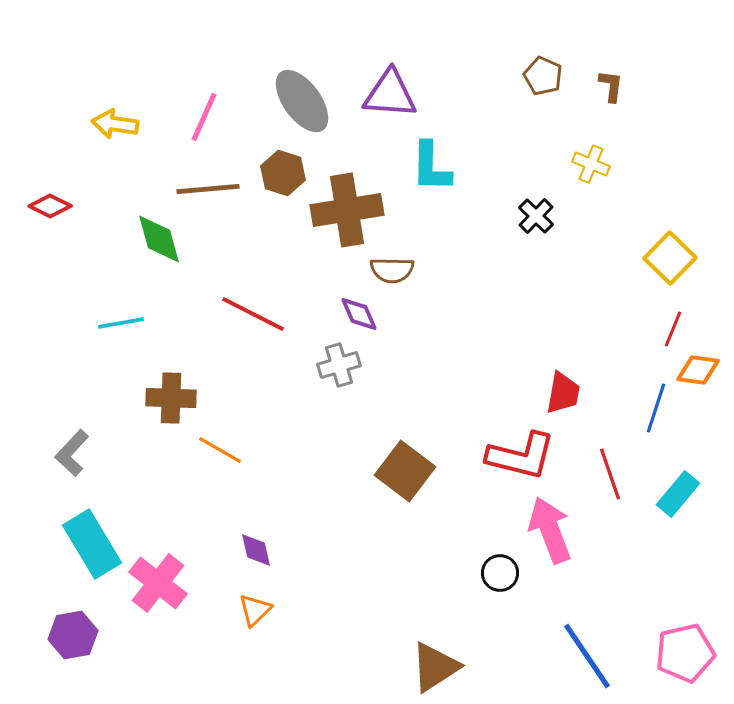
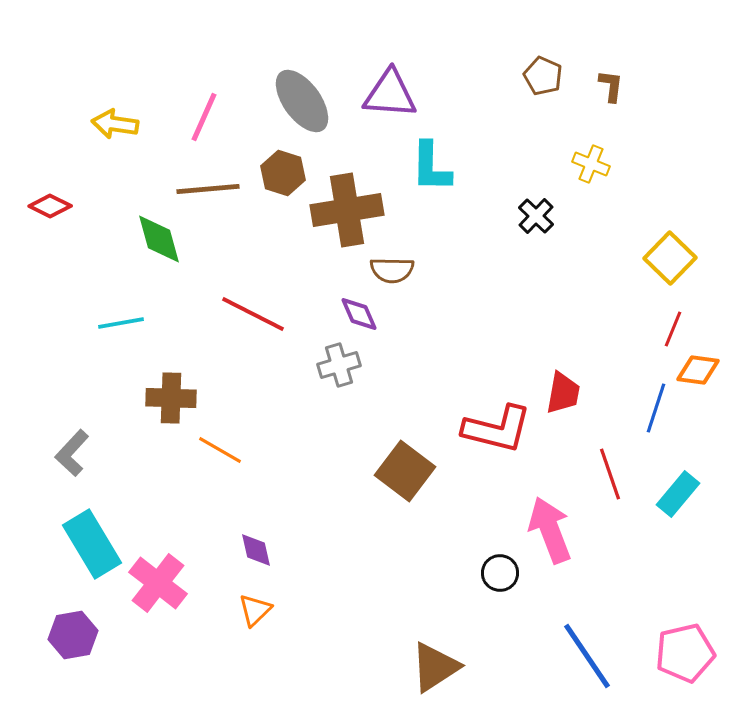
red L-shape at (521, 456): moved 24 px left, 27 px up
